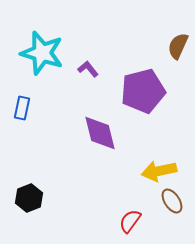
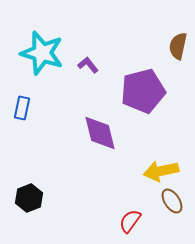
brown semicircle: rotated 12 degrees counterclockwise
purple L-shape: moved 4 px up
yellow arrow: moved 2 px right
